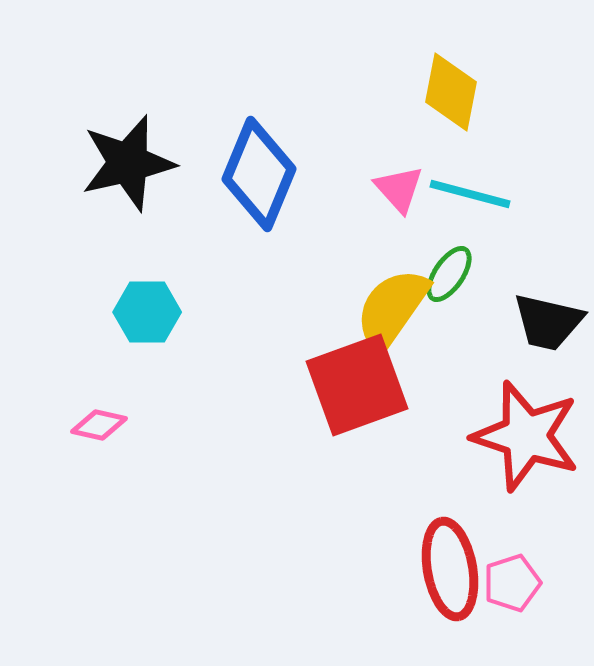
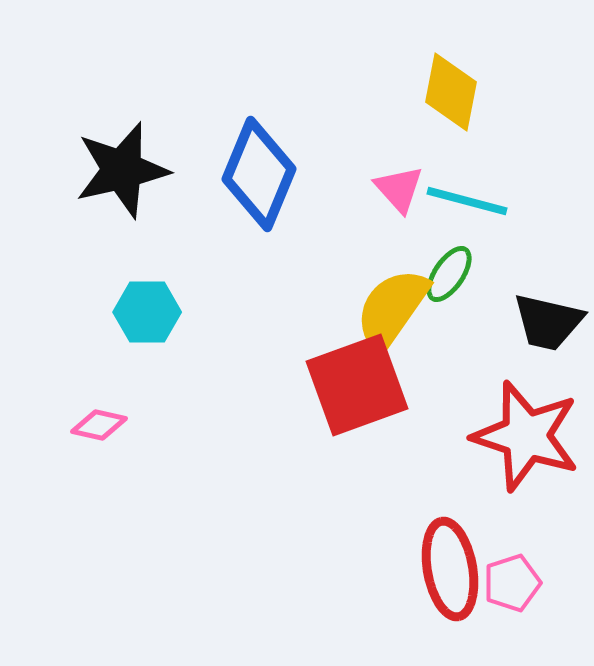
black star: moved 6 px left, 7 px down
cyan line: moved 3 px left, 7 px down
